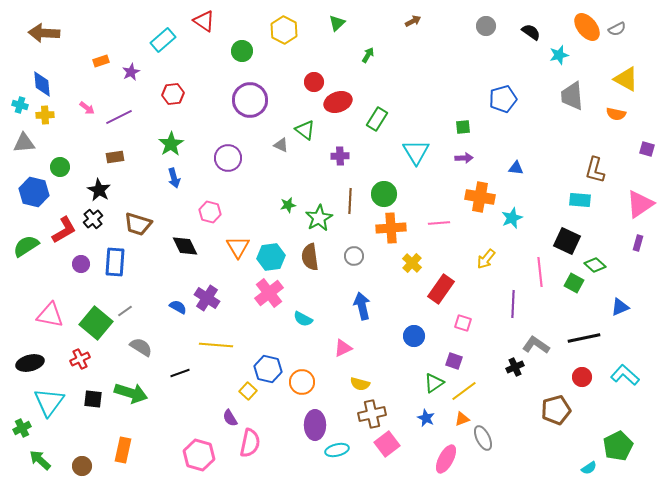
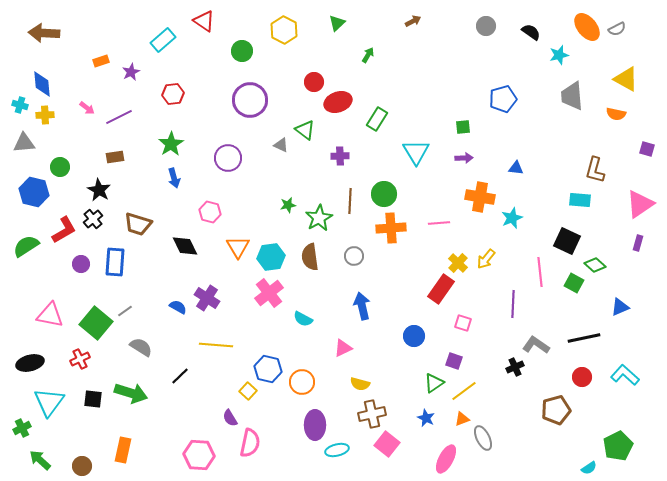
yellow cross at (412, 263): moved 46 px right
black line at (180, 373): moved 3 px down; rotated 24 degrees counterclockwise
pink square at (387, 444): rotated 15 degrees counterclockwise
pink hexagon at (199, 455): rotated 12 degrees counterclockwise
